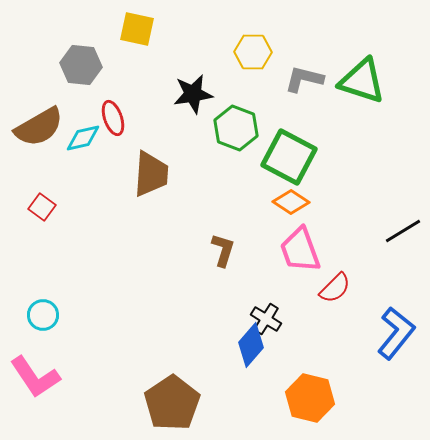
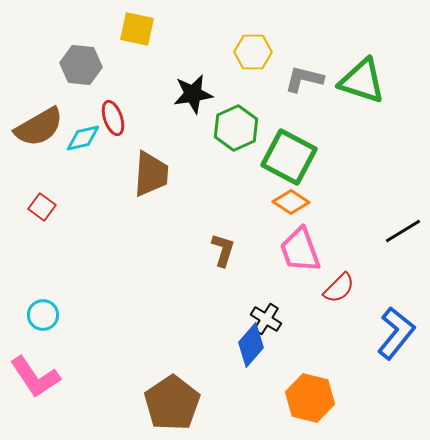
green hexagon: rotated 15 degrees clockwise
red semicircle: moved 4 px right
